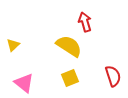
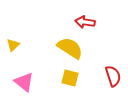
red arrow: rotated 66 degrees counterclockwise
yellow semicircle: moved 1 px right, 2 px down
yellow square: rotated 36 degrees clockwise
pink triangle: moved 1 px up
